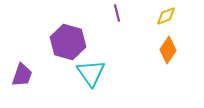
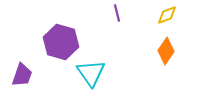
yellow diamond: moved 1 px right, 1 px up
purple hexagon: moved 7 px left
orange diamond: moved 2 px left, 1 px down
